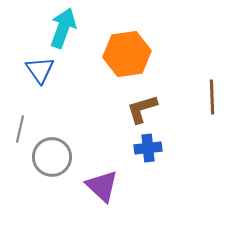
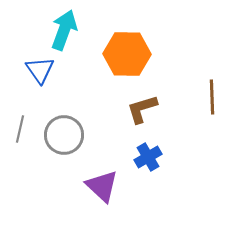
cyan arrow: moved 1 px right, 2 px down
orange hexagon: rotated 9 degrees clockwise
blue cross: moved 9 px down; rotated 24 degrees counterclockwise
gray circle: moved 12 px right, 22 px up
